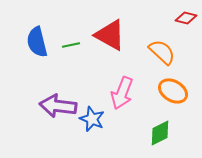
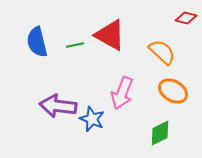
green line: moved 4 px right
